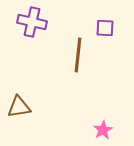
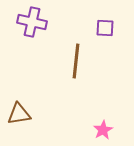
brown line: moved 2 px left, 6 px down
brown triangle: moved 7 px down
